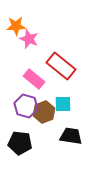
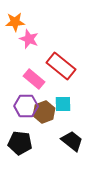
orange star: moved 1 px left, 4 px up
purple hexagon: rotated 15 degrees counterclockwise
black trapezoid: moved 1 px right, 5 px down; rotated 30 degrees clockwise
